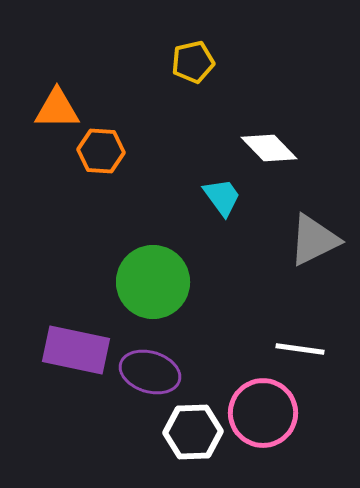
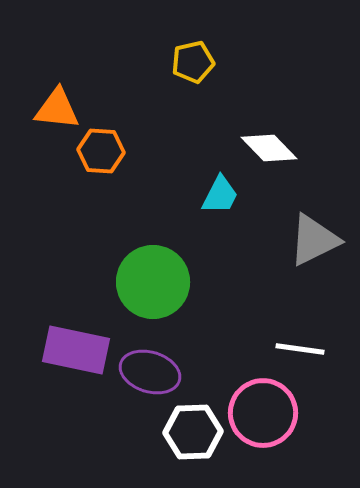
orange triangle: rotated 6 degrees clockwise
cyan trapezoid: moved 2 px left, 2 px up; rotated 63 degrees clockwise
